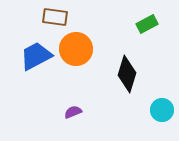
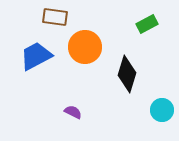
orange circle: moved 9 px right, 2 px up
purple semicircle: rotated 48 degrees clockwise
